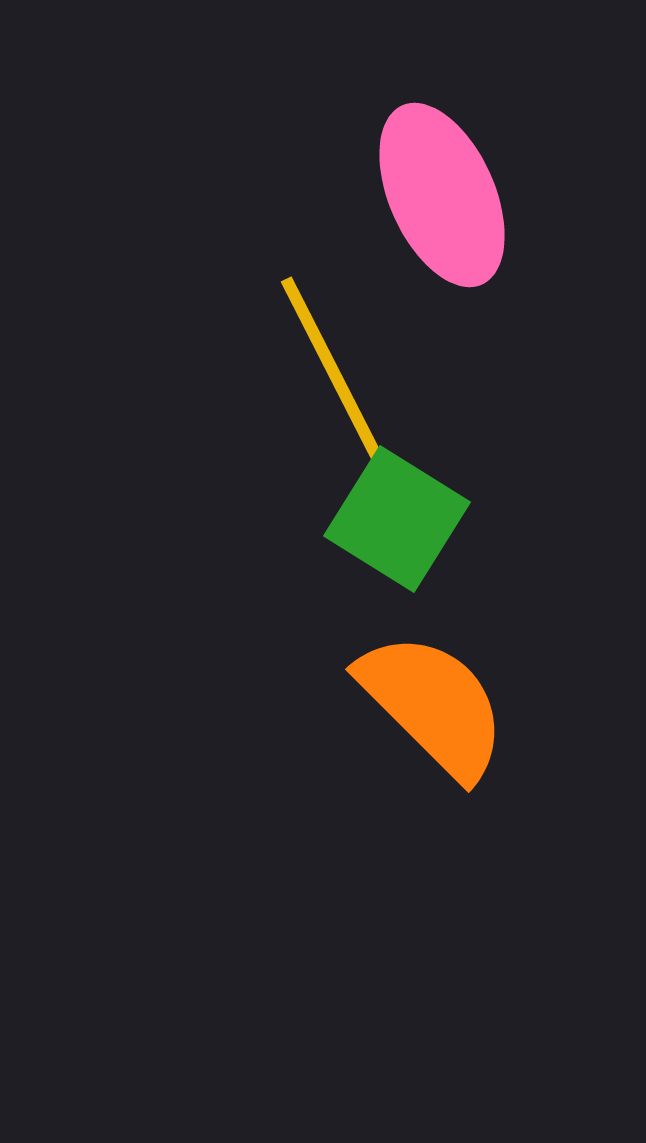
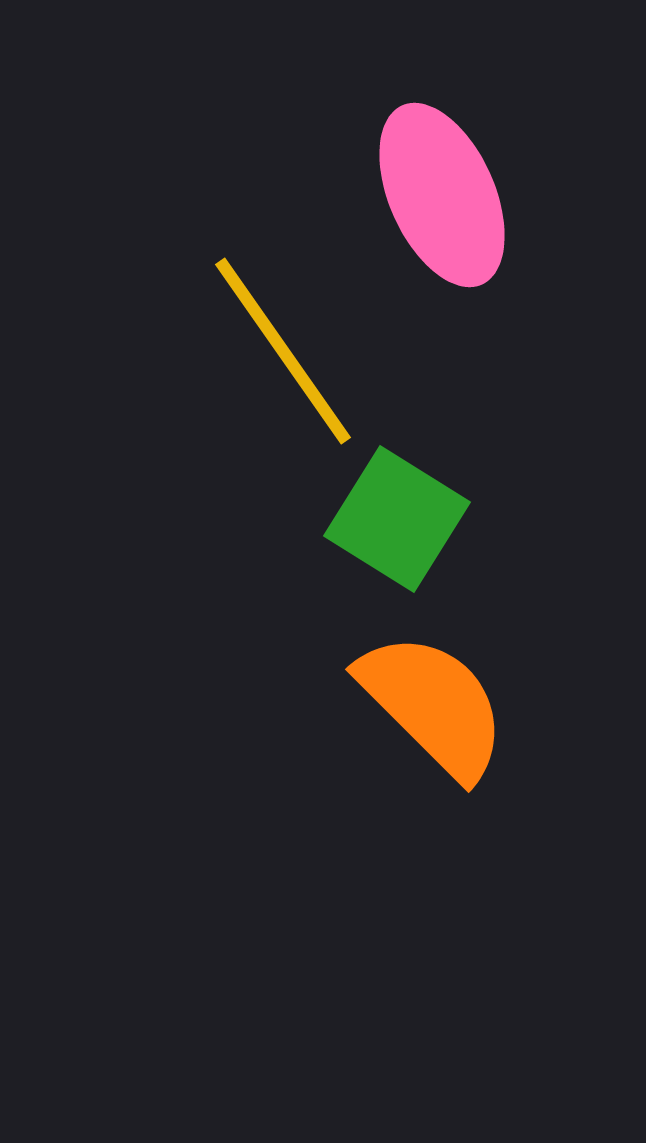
yellow line: moved 53 px left, 26 px up; rotated 8 degrees counterclockwise
